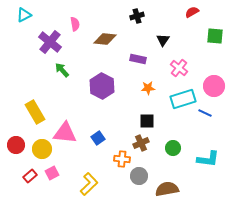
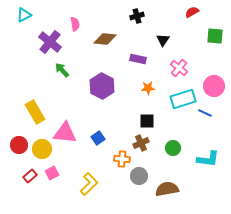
red circle: moved 3 px right
